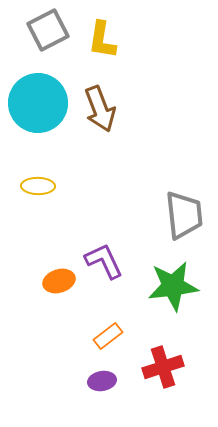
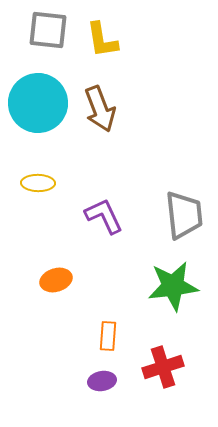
gray square: rotated 33 degrees clockwise
yellow L-shape: rotated 18 degrees counterclockwise
yellow ellipse: moved 3 px up
purple L-shape: moved 45 px up
orange ellipse: moved 3 px left, 1 px up
orange rectangle: rotated 48 degrees counterclockwise
